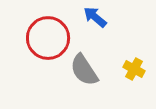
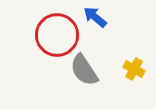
red circle: moved 9 px right, 3 px up
